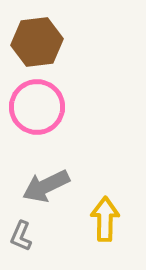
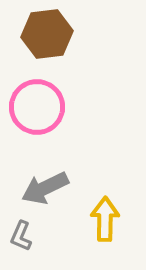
brown hexagon: moved 10 px right, 8 px up
gray arrow: moved 1 px left, 2 px down
